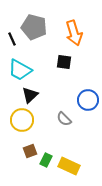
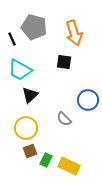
yellow circle: moved 4 px right, 8 px down
